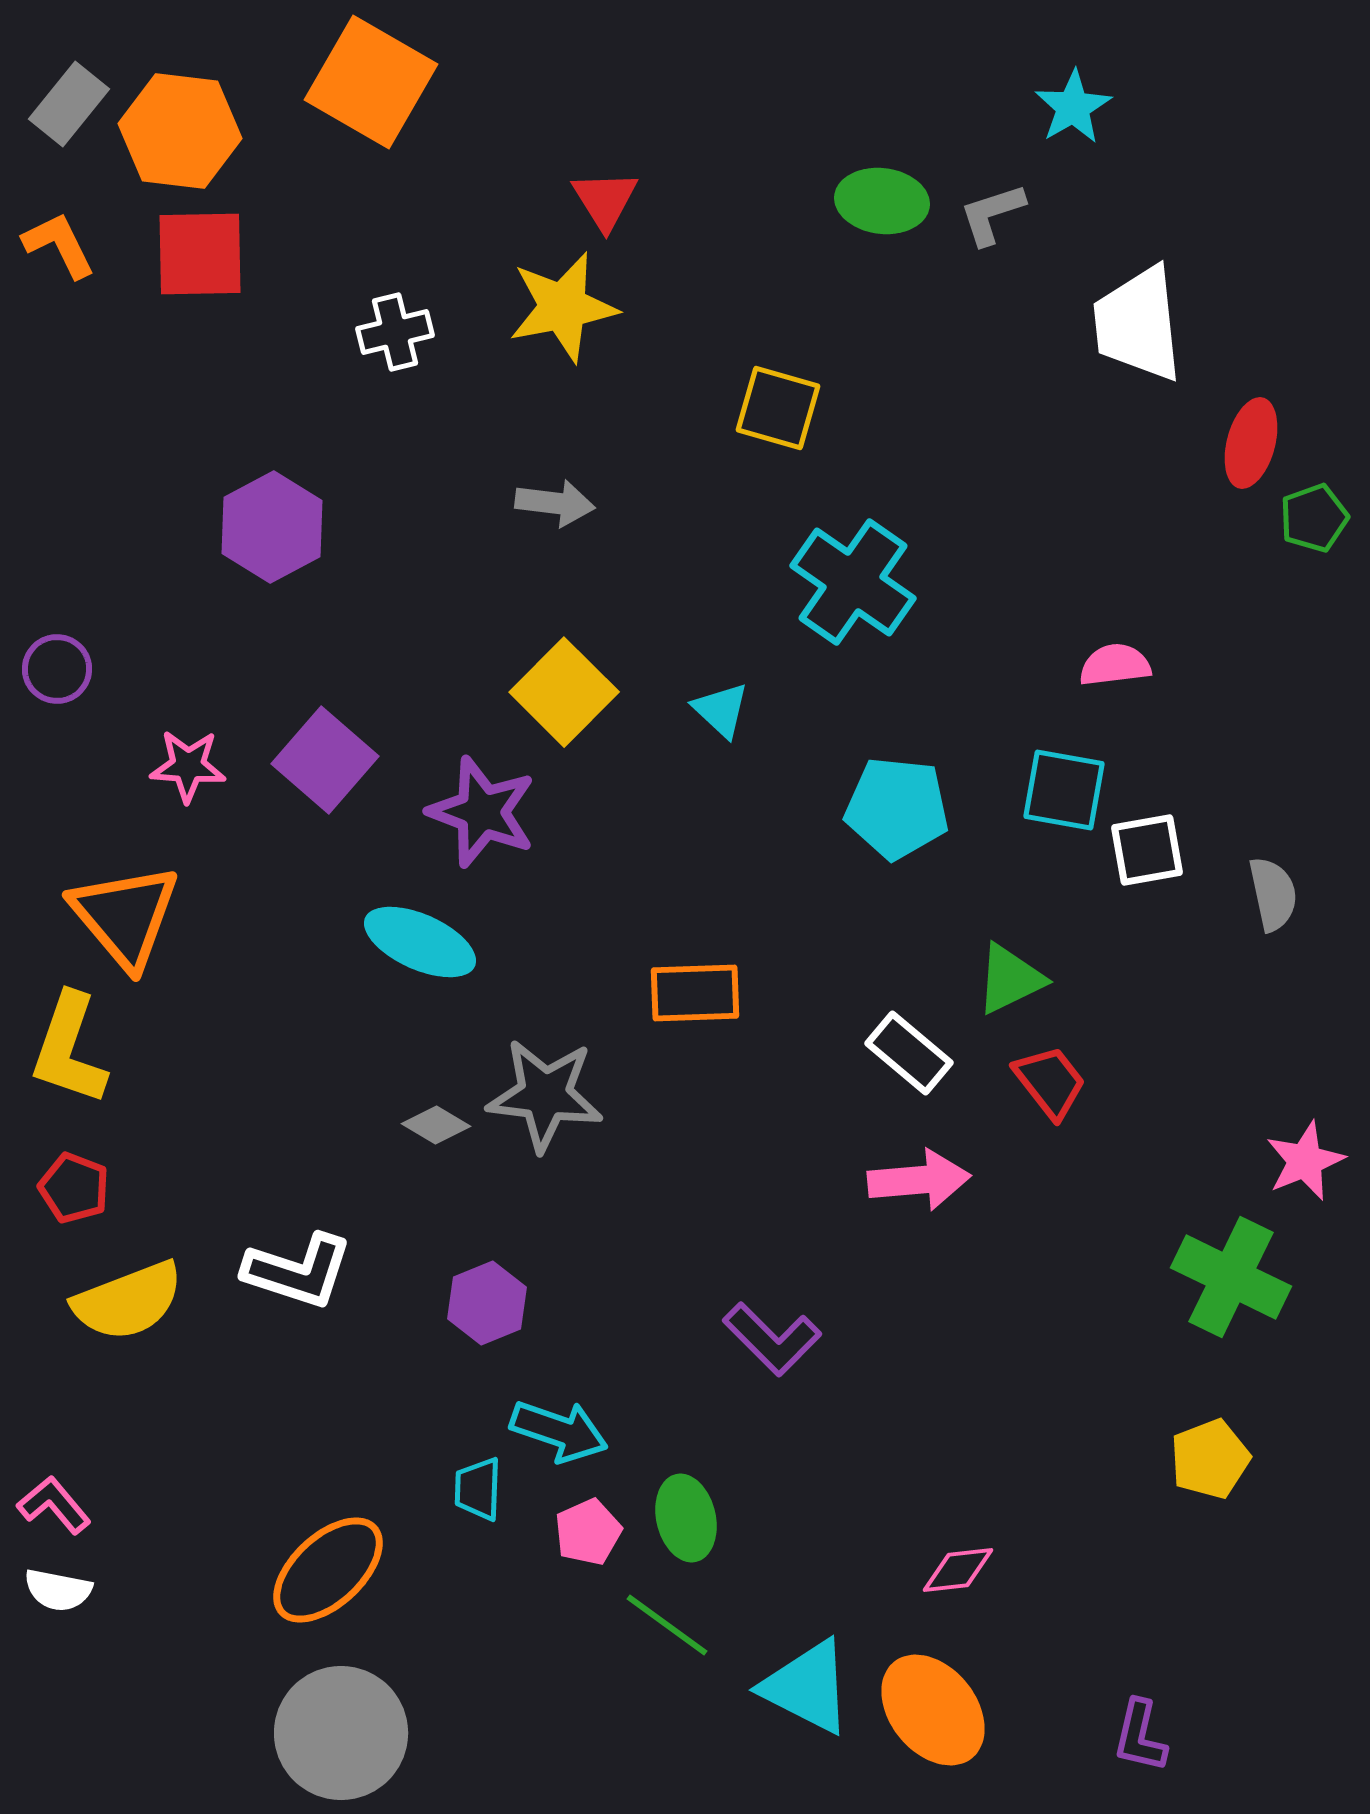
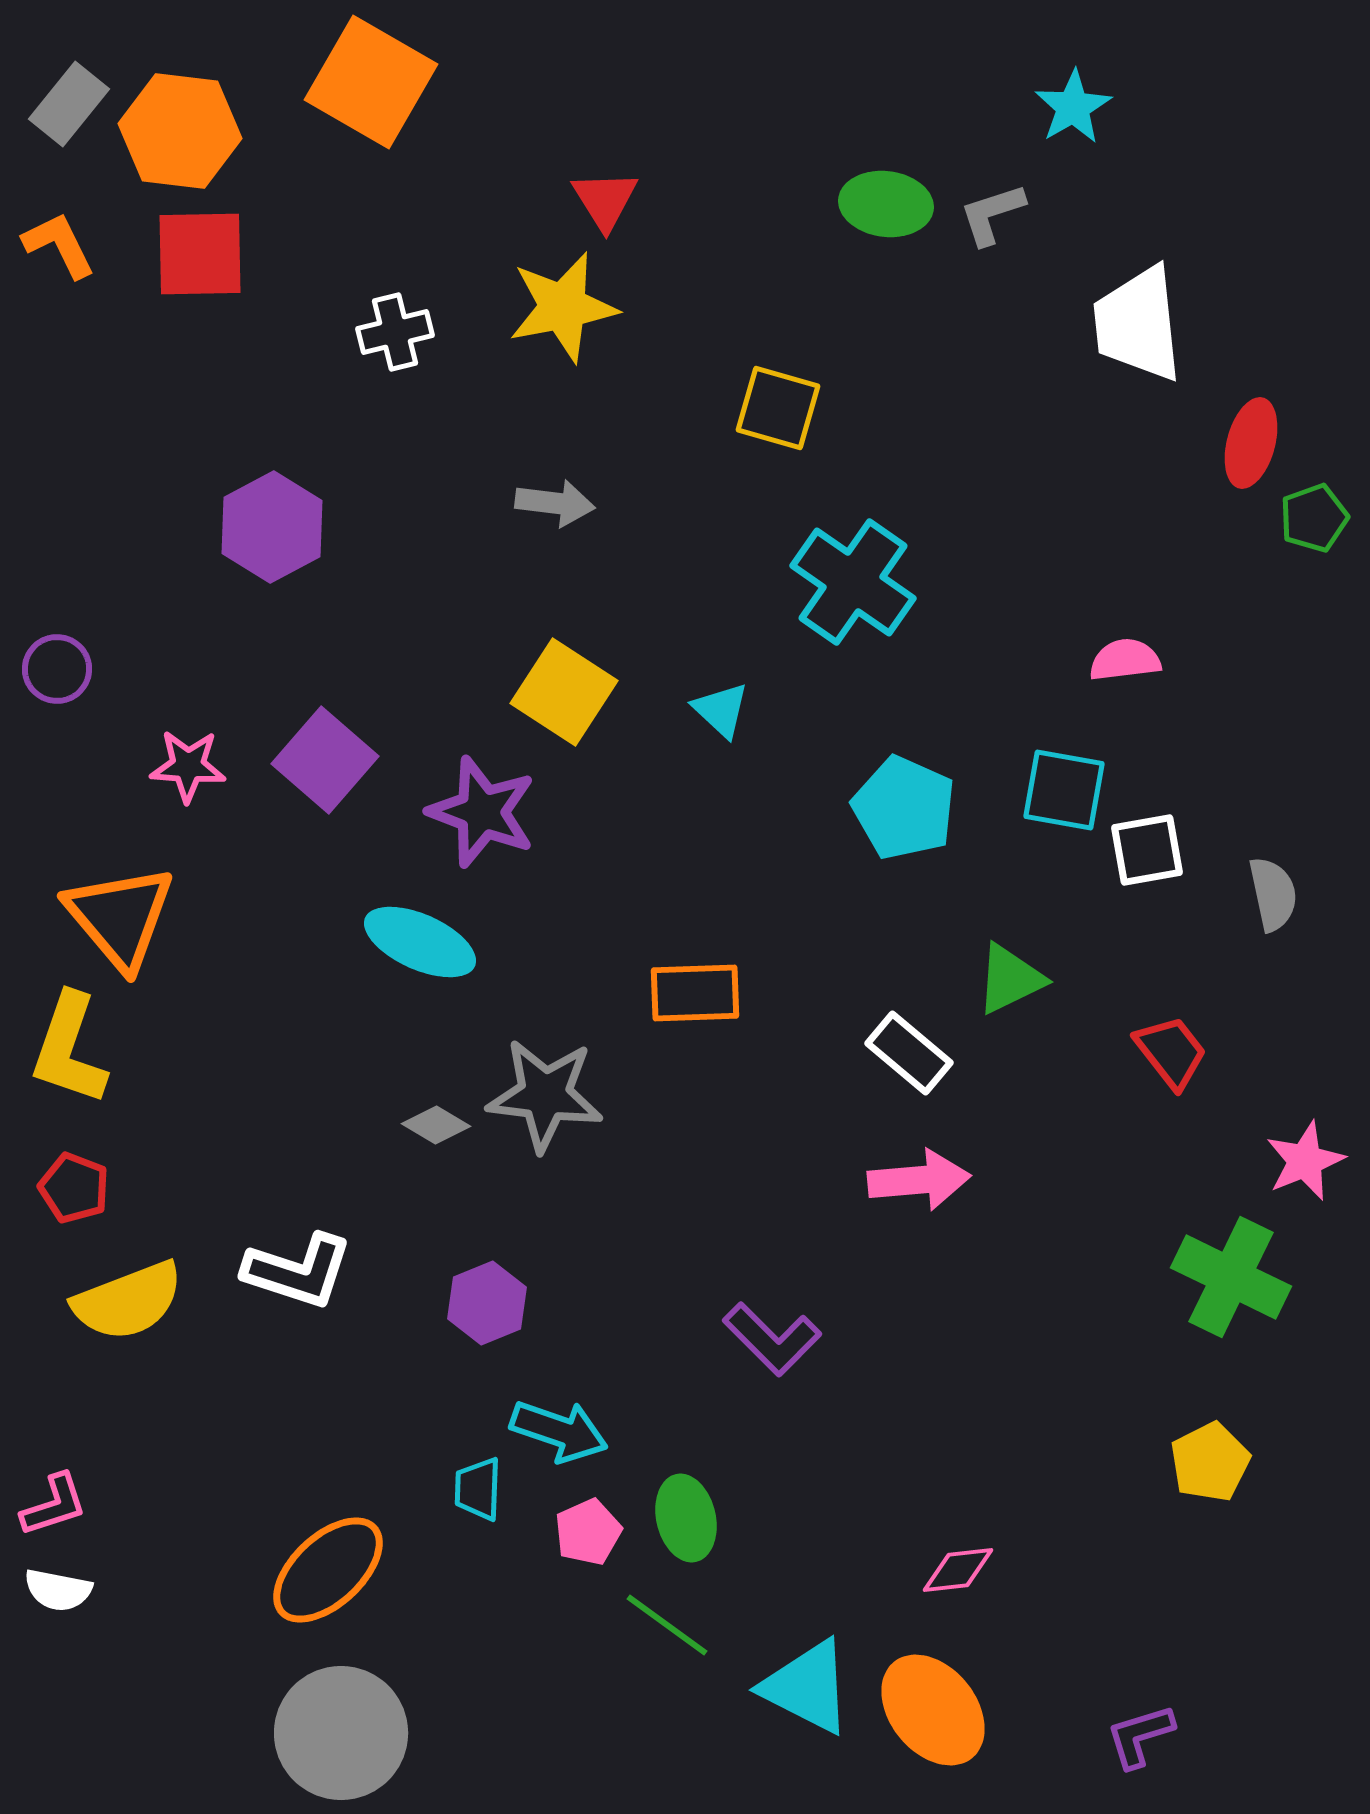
green ellipse at (882, 201): moved 4 px right, 3 px down
pink semicircle at (1115, 665): moved 10 px right, 5 px up
yellow square at (564, 692): rotated 12 degrees counterclockwise
cyan pentagon at (897, 808): moved 7 px right; rotated 18 degrees clockwise
orange triangle at (125, 916): moved 5 px left, 1 px down
red trapezoid at (1050, 1082): moved 121 px right, 30 px up
yellow pentagon at (1210, 1459): moved 3 px down; rotated 6 degrees counterclockwise
pink L-shape at (54, 1505): rotated 112 degrees clockwise
purple L-shape at (1140, 1736): rotated 60 degrees clockwise
